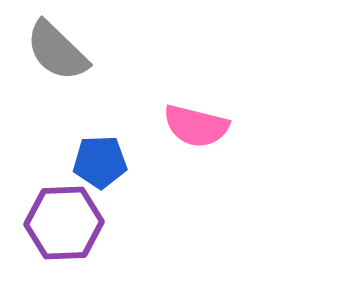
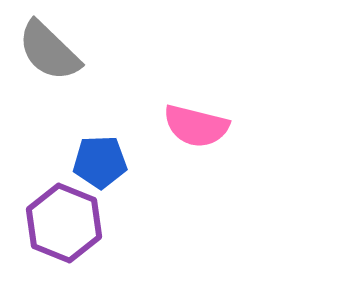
gray semicircle: moved 8 px left
purple hexagon: rotated 24 degrees clockwise
